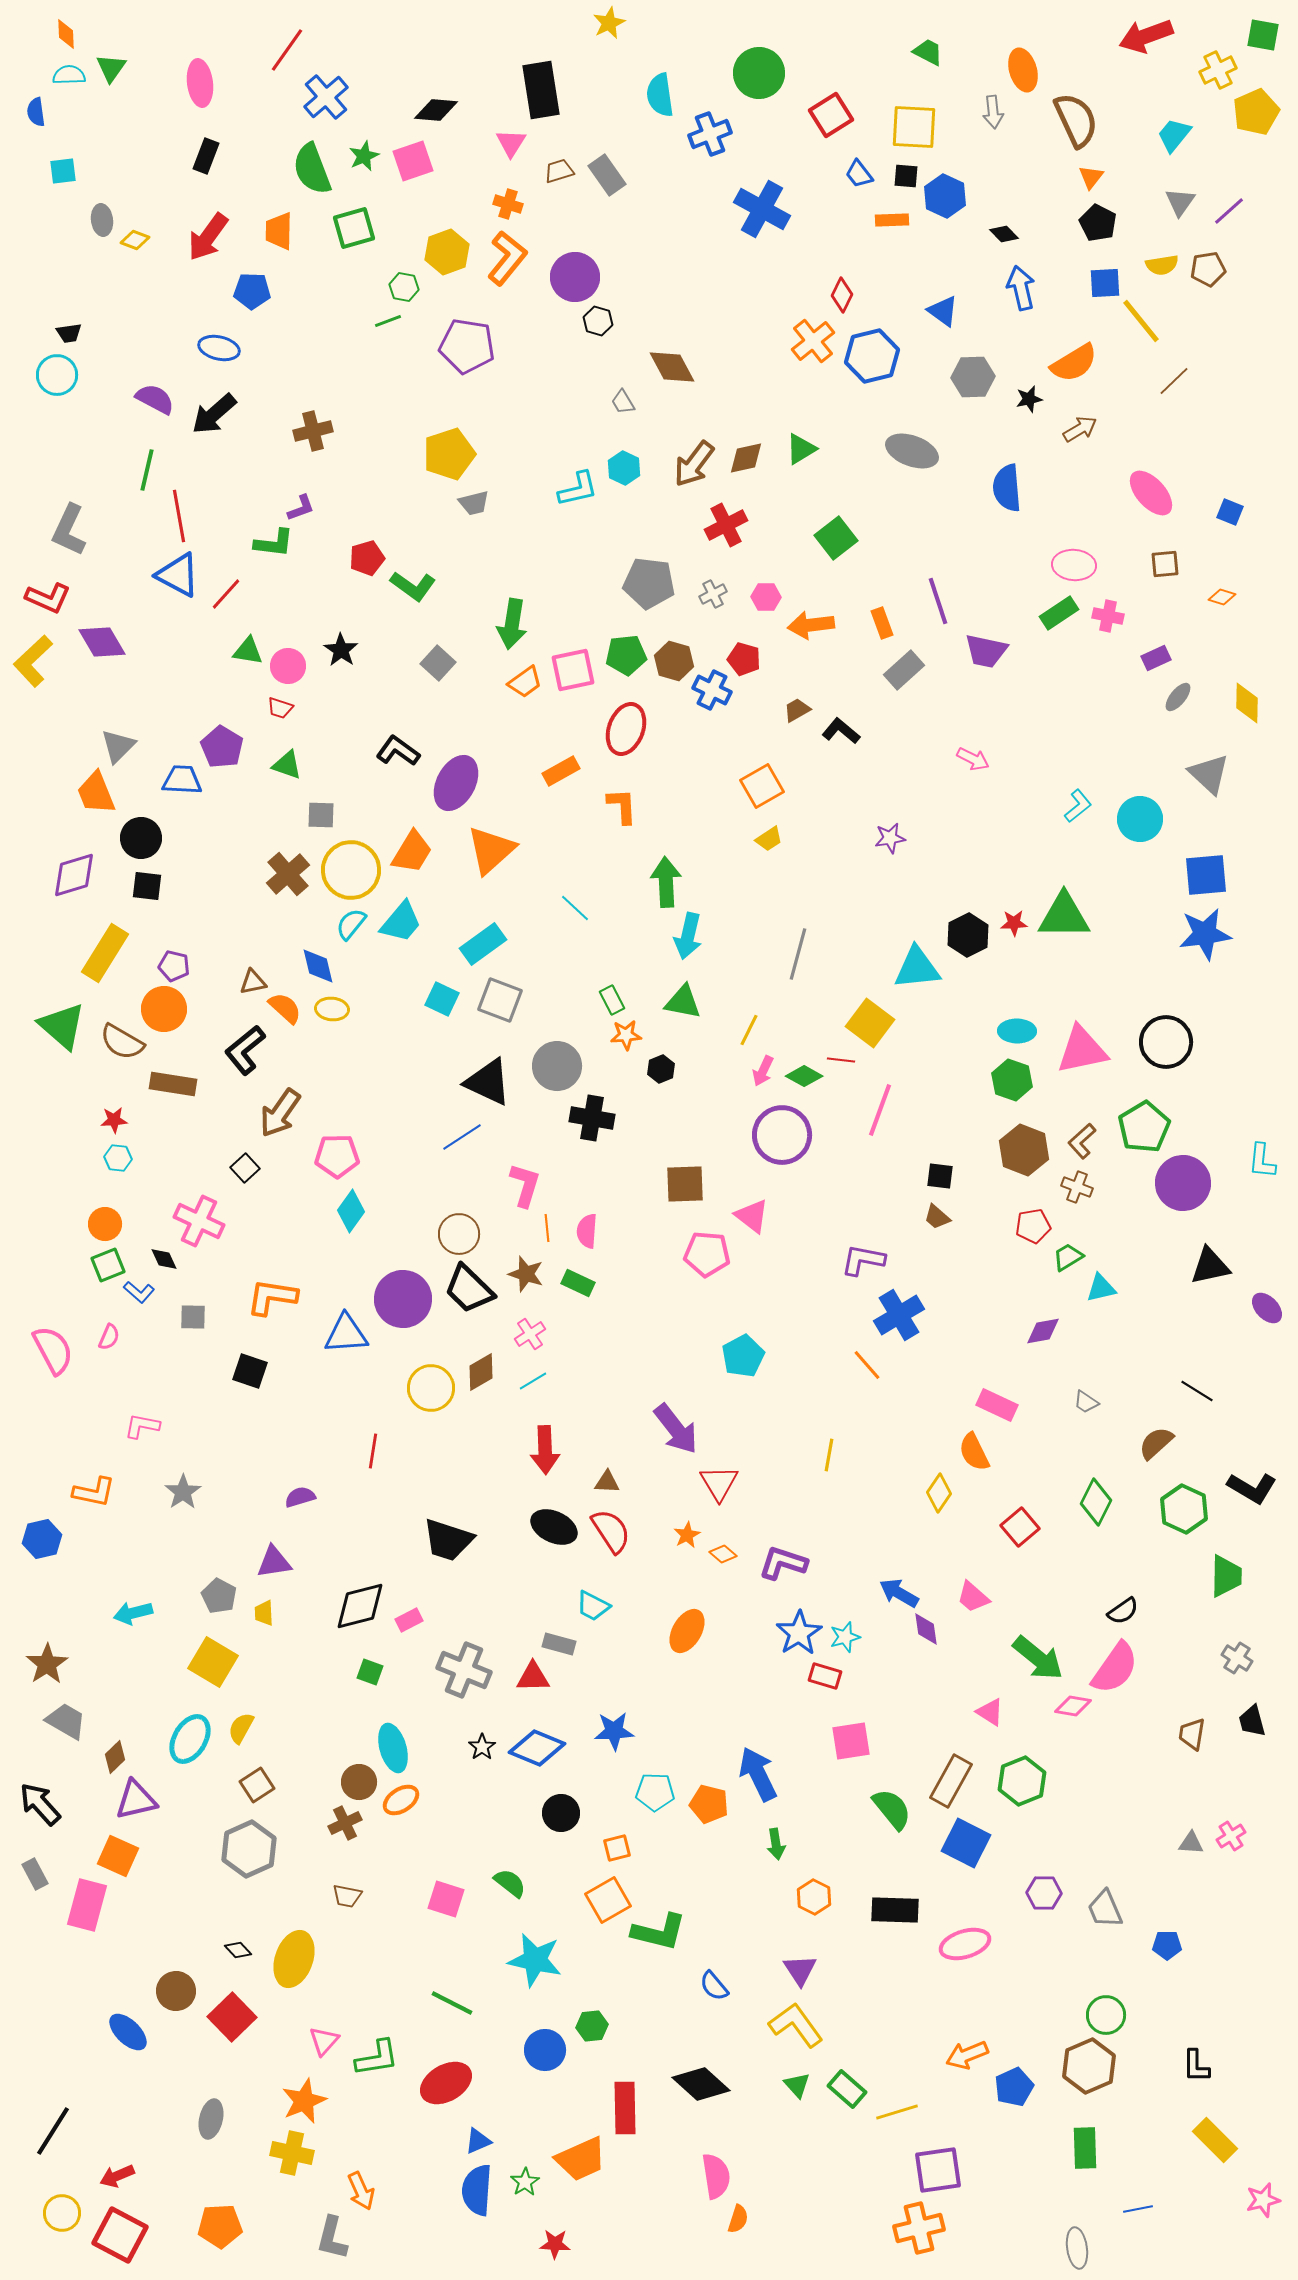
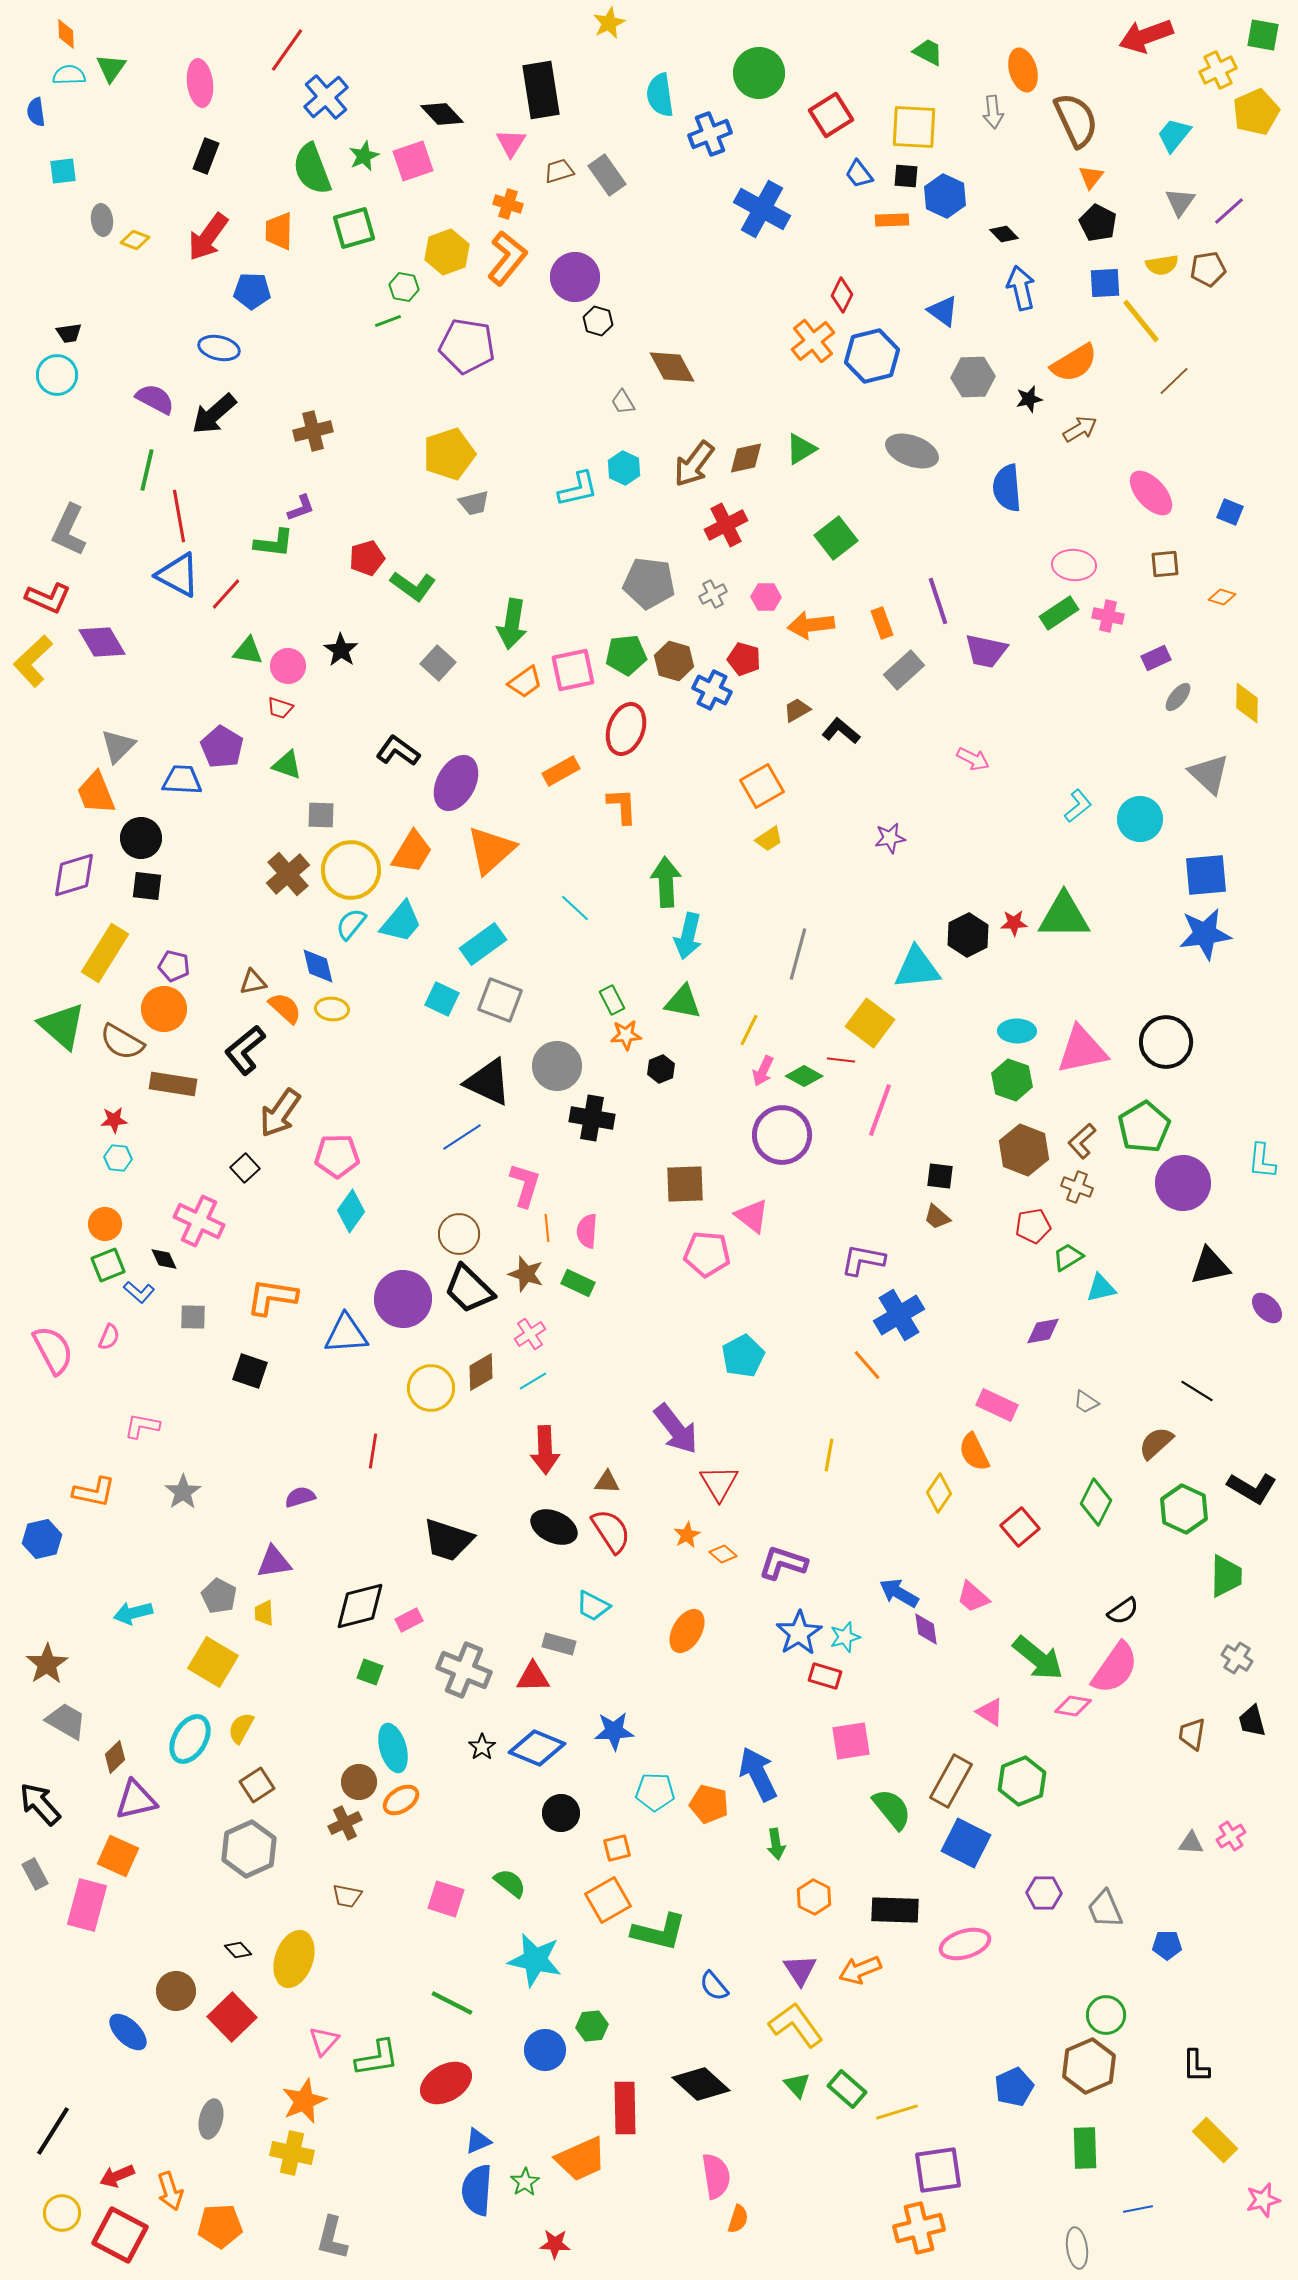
black diamond at (436, 110): moved 6 px right, 4 px down; rotated 42 degrees clockwise
orange arrow at (967, 2055): moved 107 px left, 85 px up
orange arrow at (361, 2191): moved 191 px left; rotated 6 degrees clockwise
